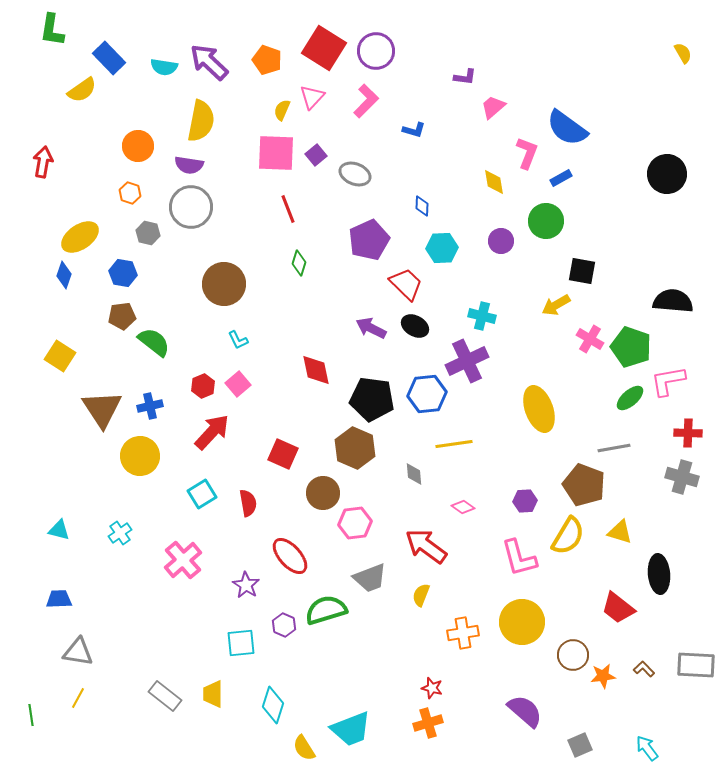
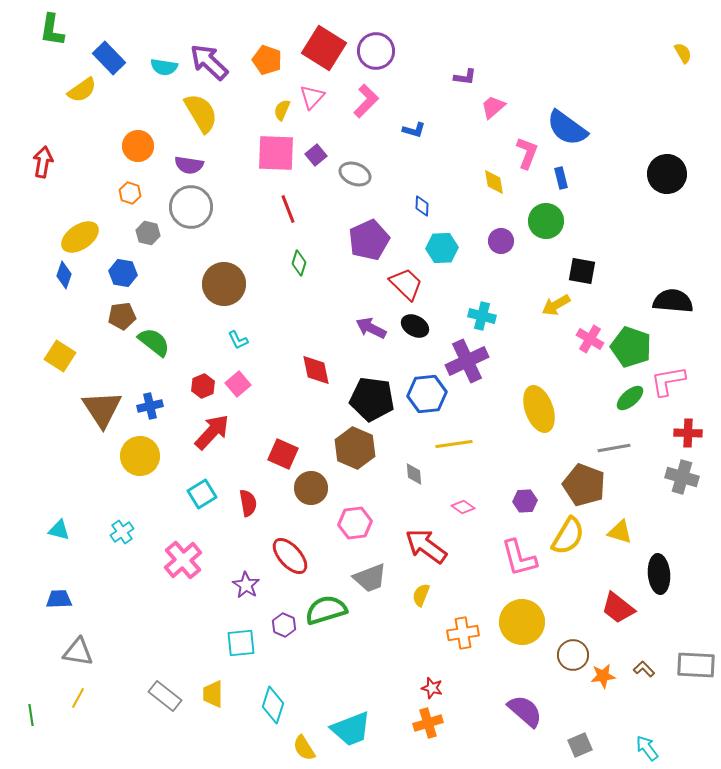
yellow semicircle at (201, 121): moved 8 px up; rotated 42 degrees counterclockwise
blue rectangle at (561, 178): rotated 75 degrees counterclockwise
brown circle at (323, 493): moved 12 px left, 5 px up
cyan cross at (120, 533): moved 2 px right, 1 px up
